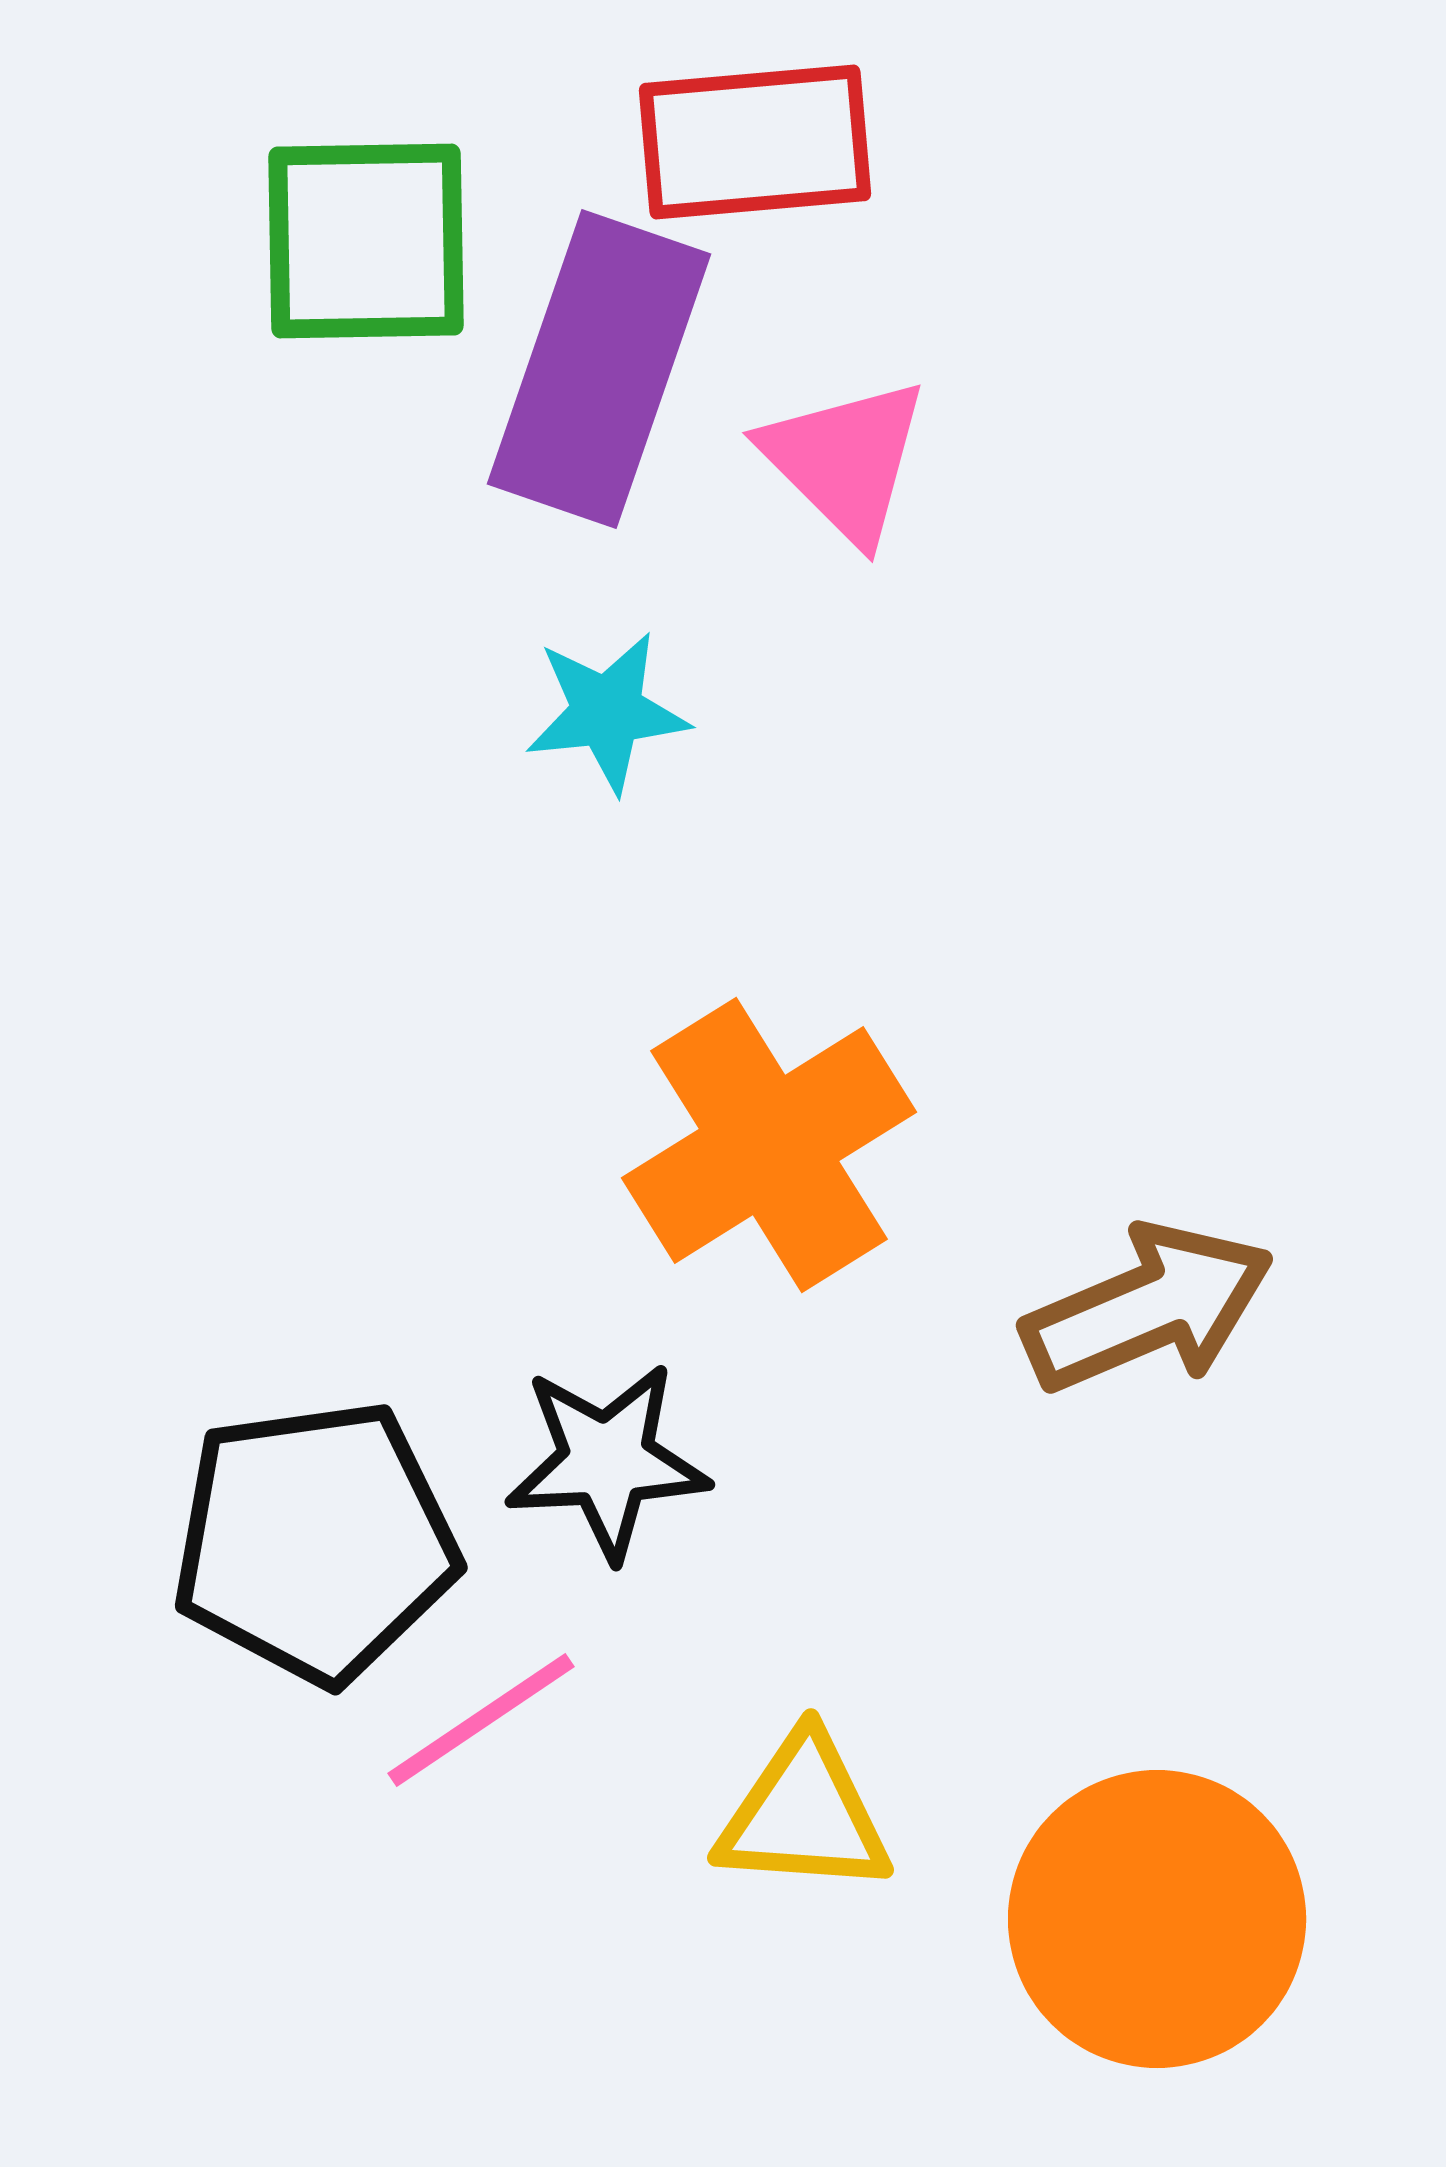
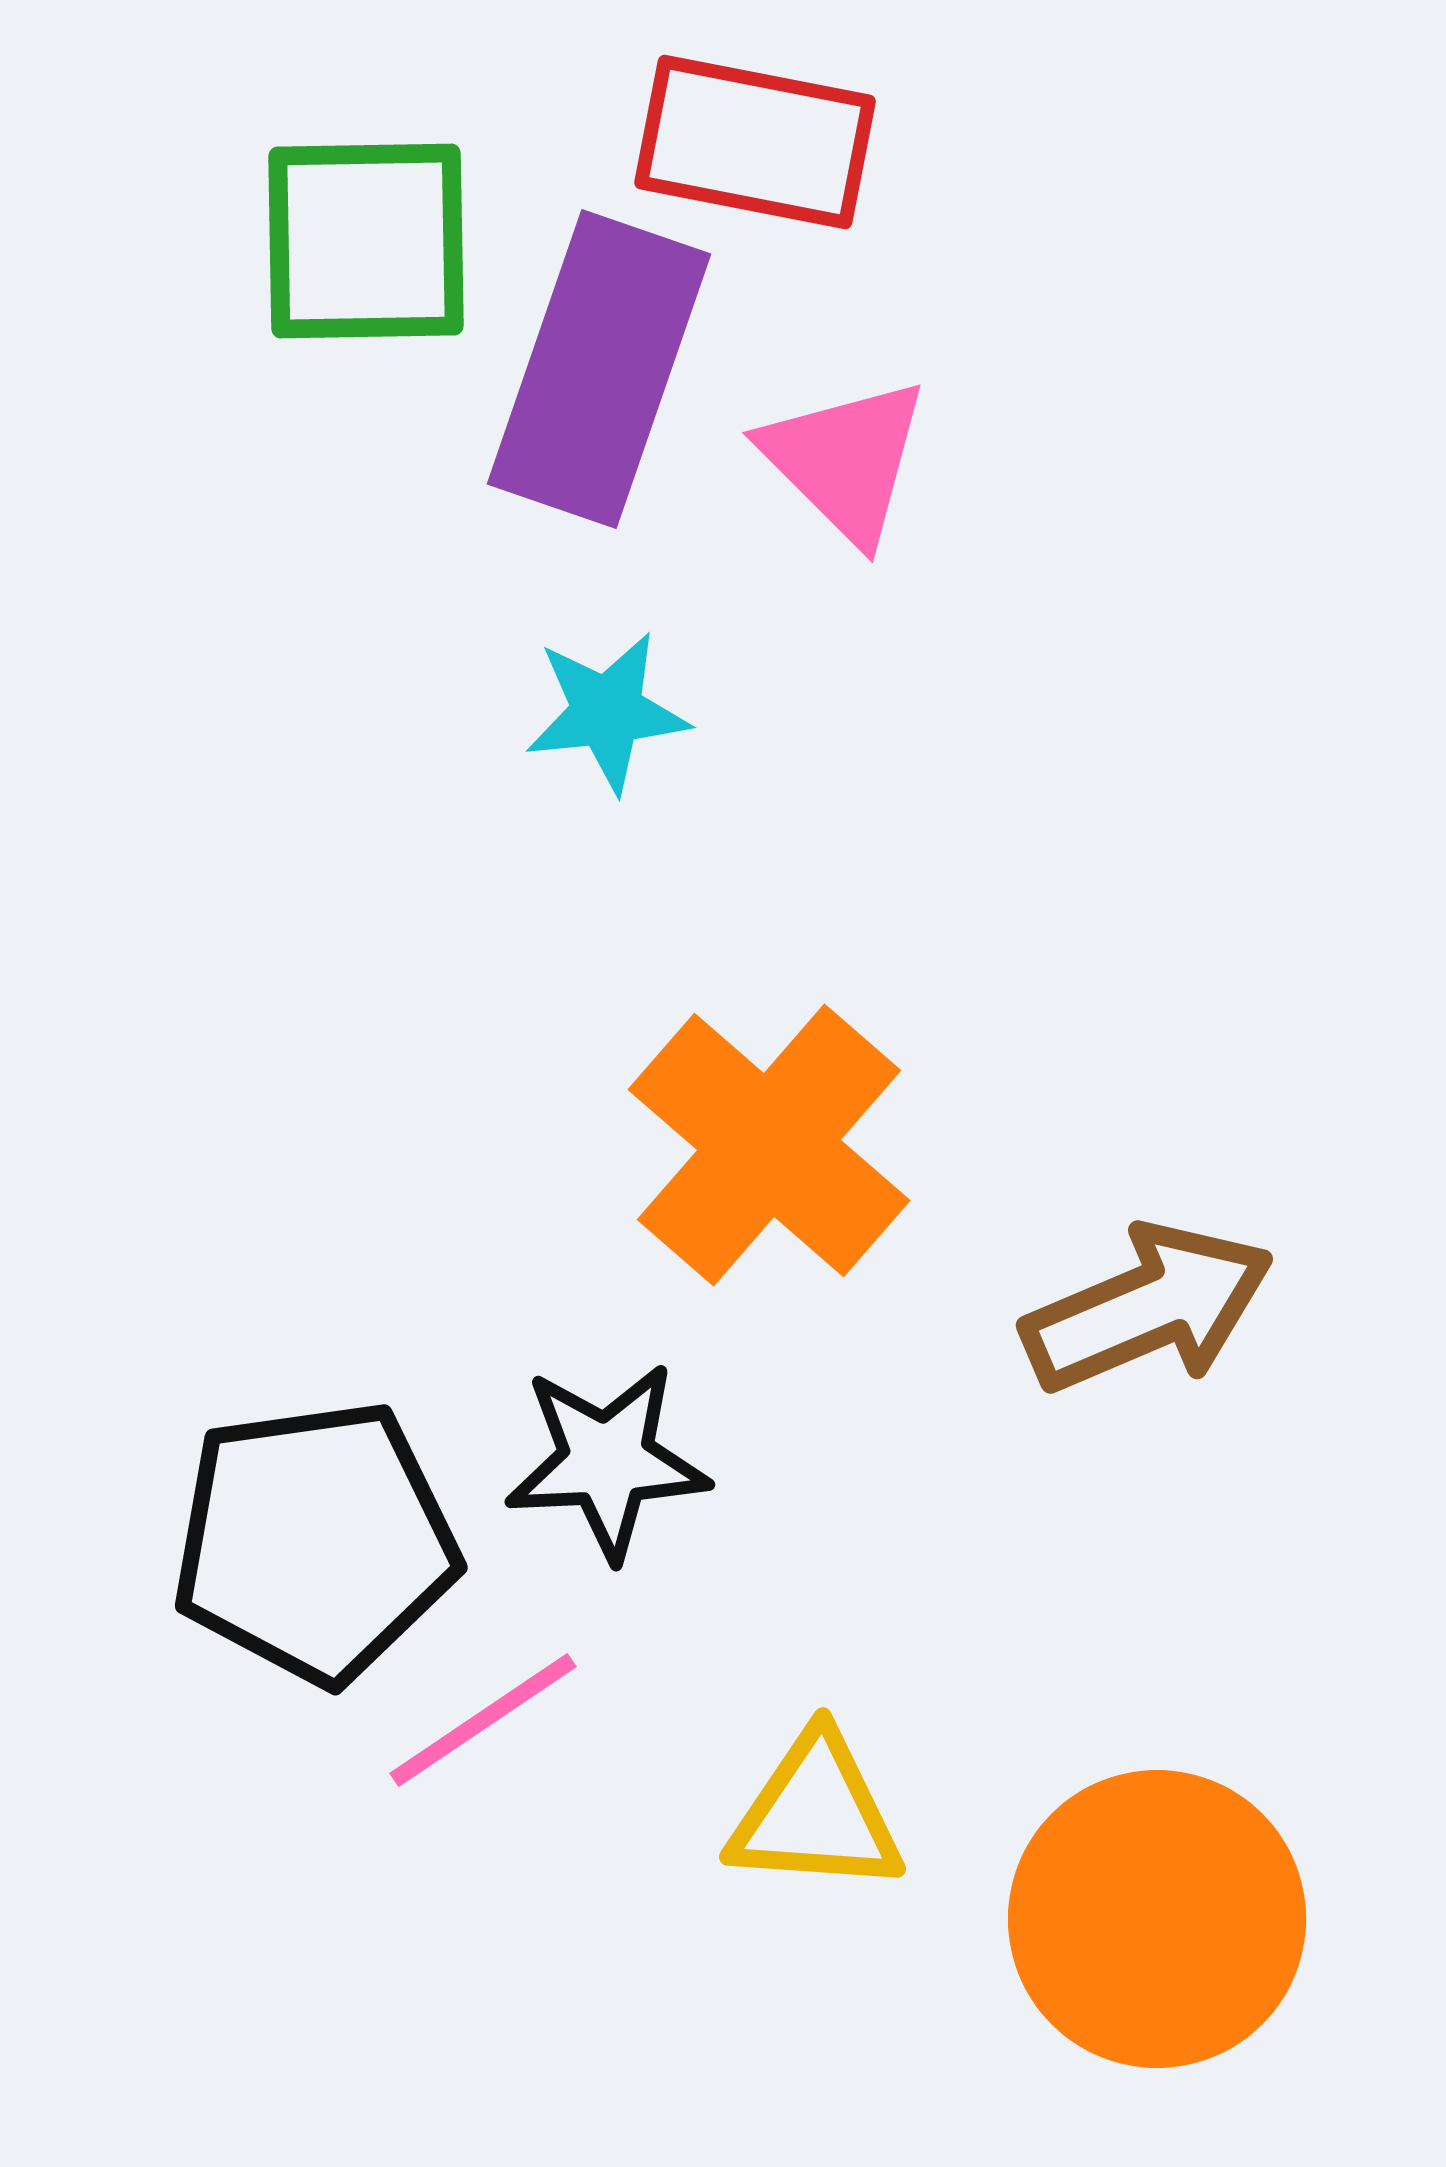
red rectangle: rotated 16 degrees clockwise
orange cross: rotated 17 degrees counterclockwise
pink line: moved 2 px right
yellow triangle: moved 12 px right, 1 px up
